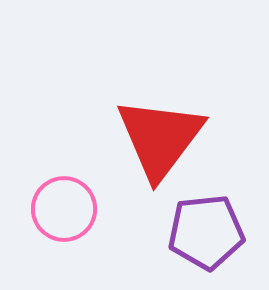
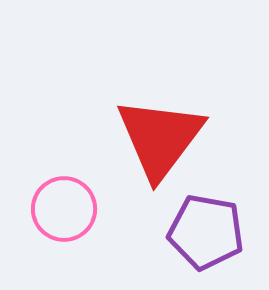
purple pentagon: rotated 16 degrees clockwise
